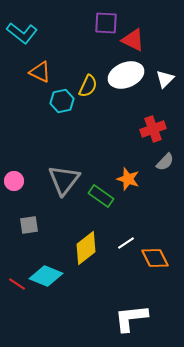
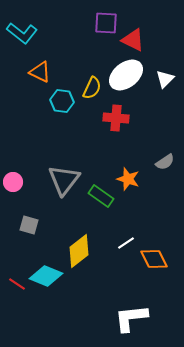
white ellipse: rotated 16 degrees counterclockwise
yellow semicircle: moved 4 px right, 2 px down
cyan hexagon: rotated 20 degrees clockwise
red cross: moved 37 px left, 11 px up; rotated 25 degrees clockwise
gray semicircle: rotated 12 degrees clockwise
pink circle: moved 1 px left, 1 px down
gray square: rotated 24 degrees clockwise
yellow diamond: moved 7 px left, 3 px down
orange diamond: moved 1 px left, 1 px down
